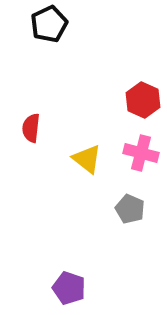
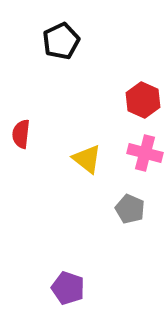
black pentagon: moved 12 px right, 17 px down
red semicircle: moved 10 px left, 6 px down
pink cross: moved 4 px right
purple pentagon: moved 1 px left
